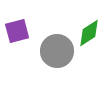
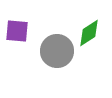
purple square: rotated 20 degrees clockwise
